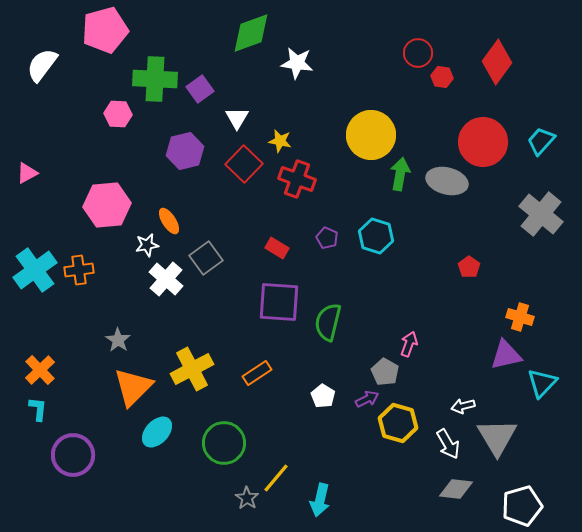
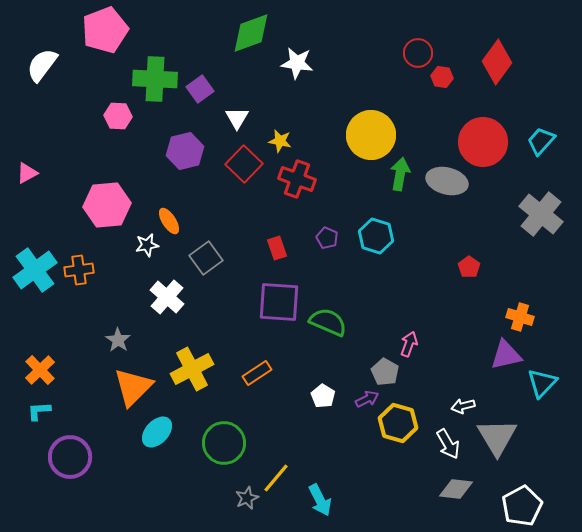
pink pentagon at (105, 30): rotated 6 degrees counterclockwise
pink hexagon at (118, 114): moved 2 px down
red rectangle at (277, 248): rotated 40 degrees clockwise
white cross at (166, 279): moved 1 px right, 18 px down
green semicircle at (328, 322): rotated 99 degrees clockwise
cyan L-shape at (38, 409): moved 1 px right, 2 px down; rotated 100 degrees counterclockwise
purple circle at (73, 455): moved 3 px left, 2 px down
gray star at (247, 498): rotated 15 degrees clockwise
cyan arrow at (320, 500): rotated 40 degrees counterclockwise
white pentagon at (522, 506): rotated 12 degrees counterclockwise
